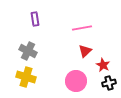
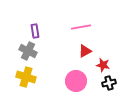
purple rectangle: moved 12 px down
pink line: moved 1 px left, 1 px up
red triangle: rotated 16 degrees clockwise
red star: rotated 16 degrees counterclockwise
